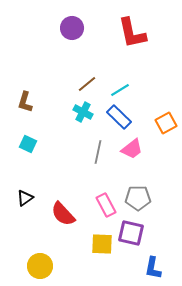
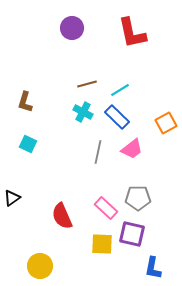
brown line: rotated 24 degrees clockwise
blue rectangle: moved 2 px left
black triangle: moved 13 px left
pink rectangle: moved 3 px down; rotated 20 degrees counterclockwise
red semicircle: moved 1 px left, 2 px down; rotated 20 degrees clockwise
purple square: moved 1 px right, 1 px down
